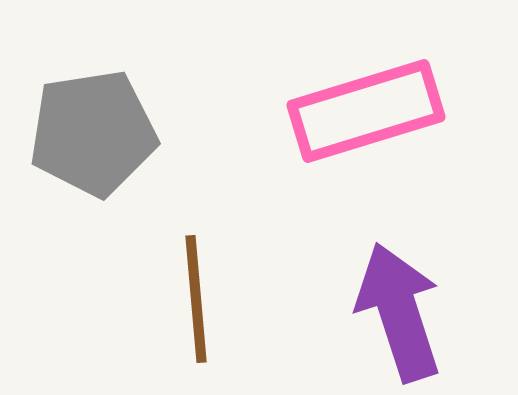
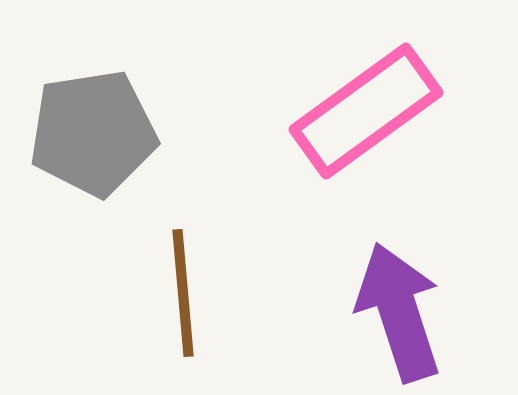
pink rectangle: rotated 19 degrees counterclockwise
brown line: moved 13 px left, 6 px up
